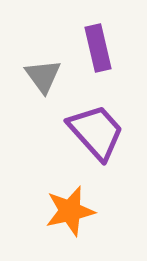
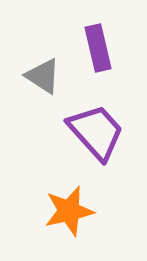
gray triangle: rotated 21 degrees counterclockwise
orange star: moved 1 px left
